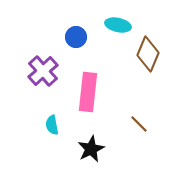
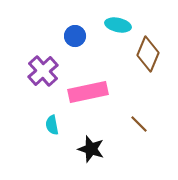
blue circle: moved 1 px left, 1 px up
pink rectangle: rotated 72 degrees clockwise
black star: rotated 28 degrees counterclockwise
